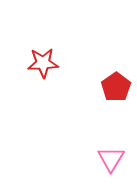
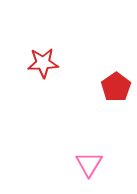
pink triangle: moved 22 px left, 5 px down
